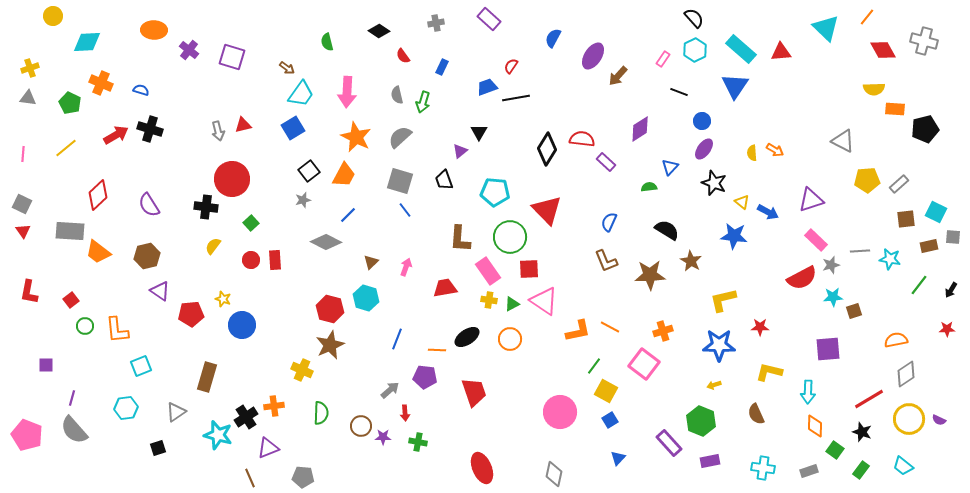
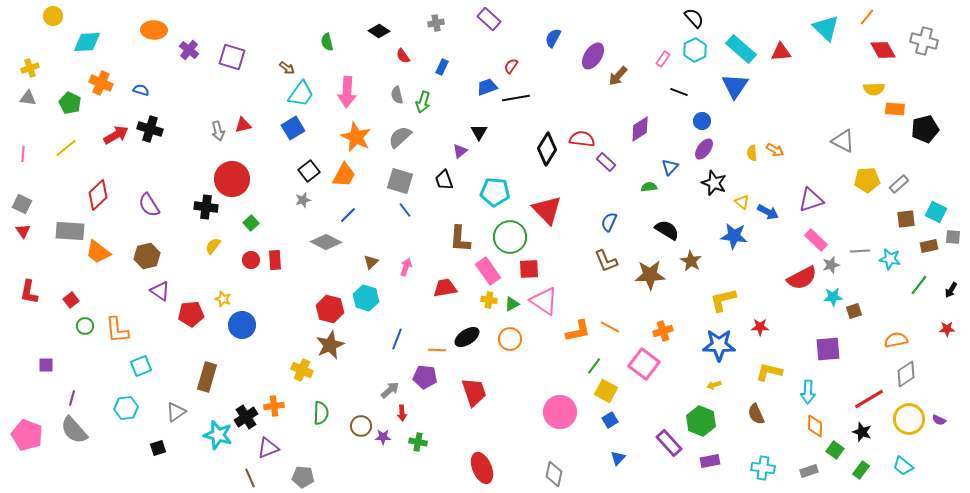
red arrow at (405, 413): moved 3 px left
